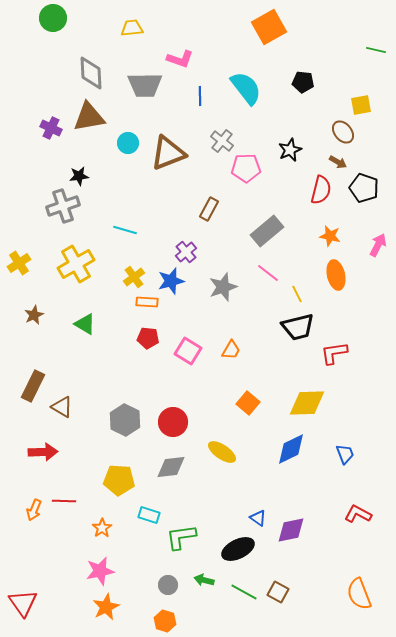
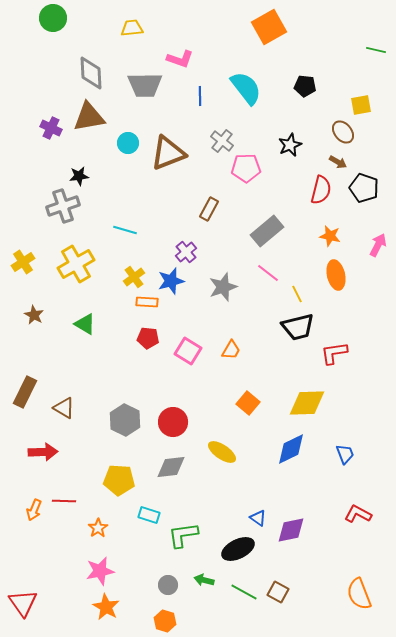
black pentagon at (303, 82): moved 2 px right, 4 px down
black star at (290, 150): moved 5 px up
yellow cross at (19, 263): moved 4 px right, 1 px up
brown star at (34, 315): rotated 18 degrees counterclockwise
brown rectangle at (33, 386): moved 8 px left, 6 px down
brown triangle at (62, 407): moved 2 px right, 1 px down
orange star at (102, 528): moved 4 px left
green L-shape at (181, 537): moved 2 px right, 2 px up
orange star at (106, 607): rotated 16 degrees counterclockwise
